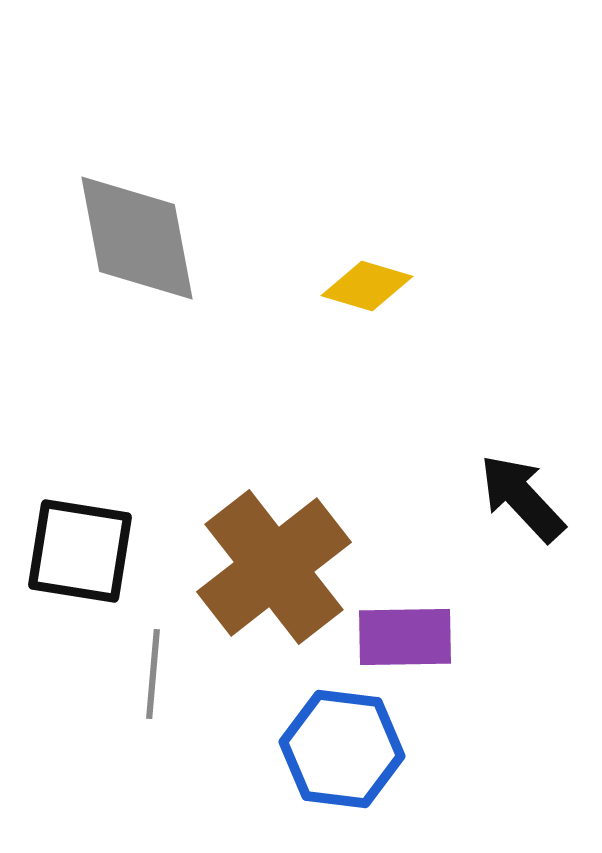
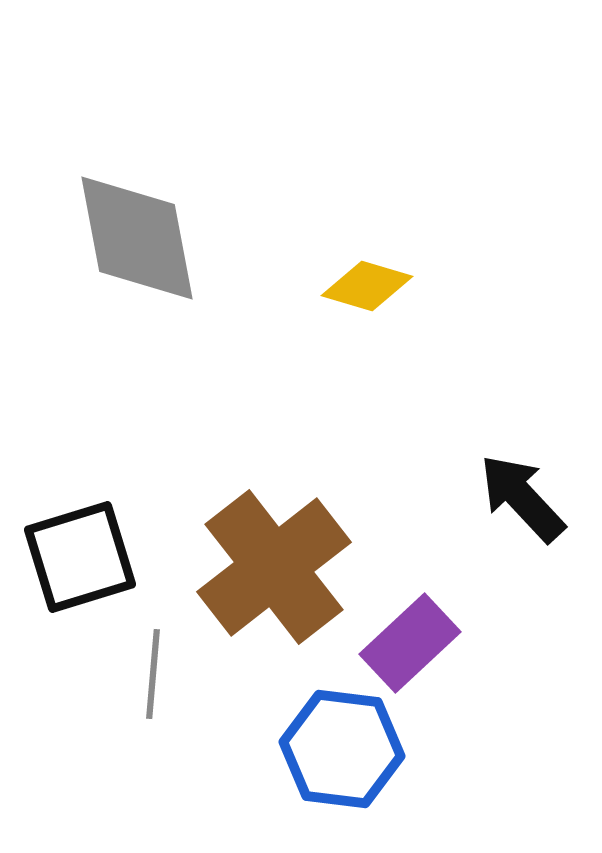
black square: moved 6 px down; rotated 26 degrees counterclockwise
purple rectangle: moved 5 px right, 6 px down; rotated 42 degrees counterclockwise
